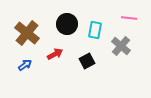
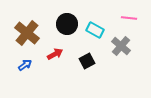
cyan rectangle: rotated 72 degrees counterclockwise
